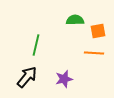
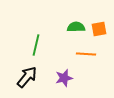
green semicircle: moved 1 px right, 7 px down
orange square: moved 1 px right, 2 px up
orange line: moved 8 px left, 1 px down
purple star: moved 1 px up
